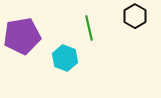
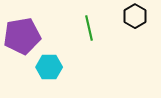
cyan hexagon: moved 16 px left, 9 px down; rotated 20 degrees counterclockwise
